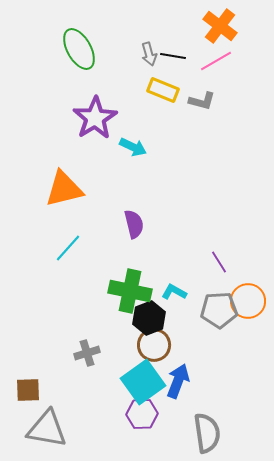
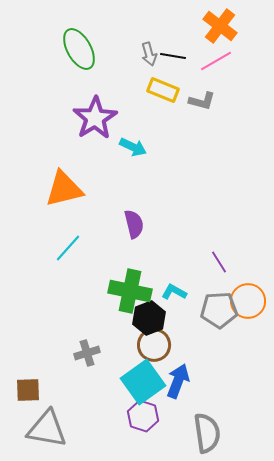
purple hexagon: moved 1 px right, 2 px down; rotated 20 degrees clockwise
